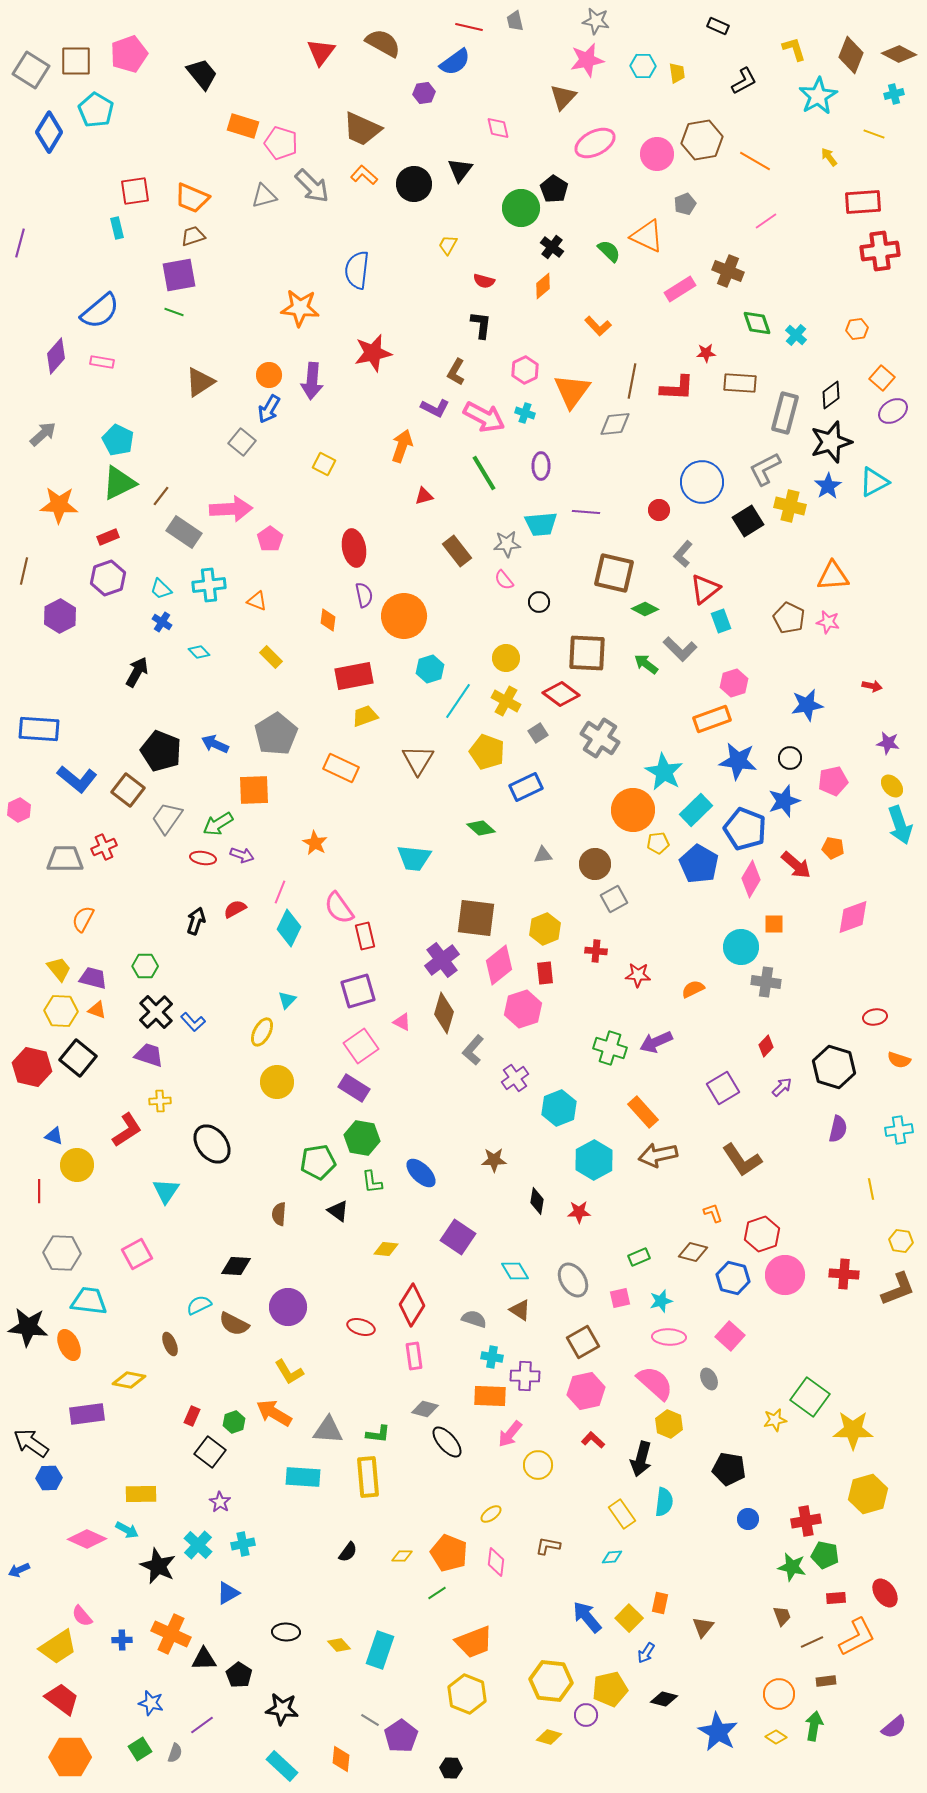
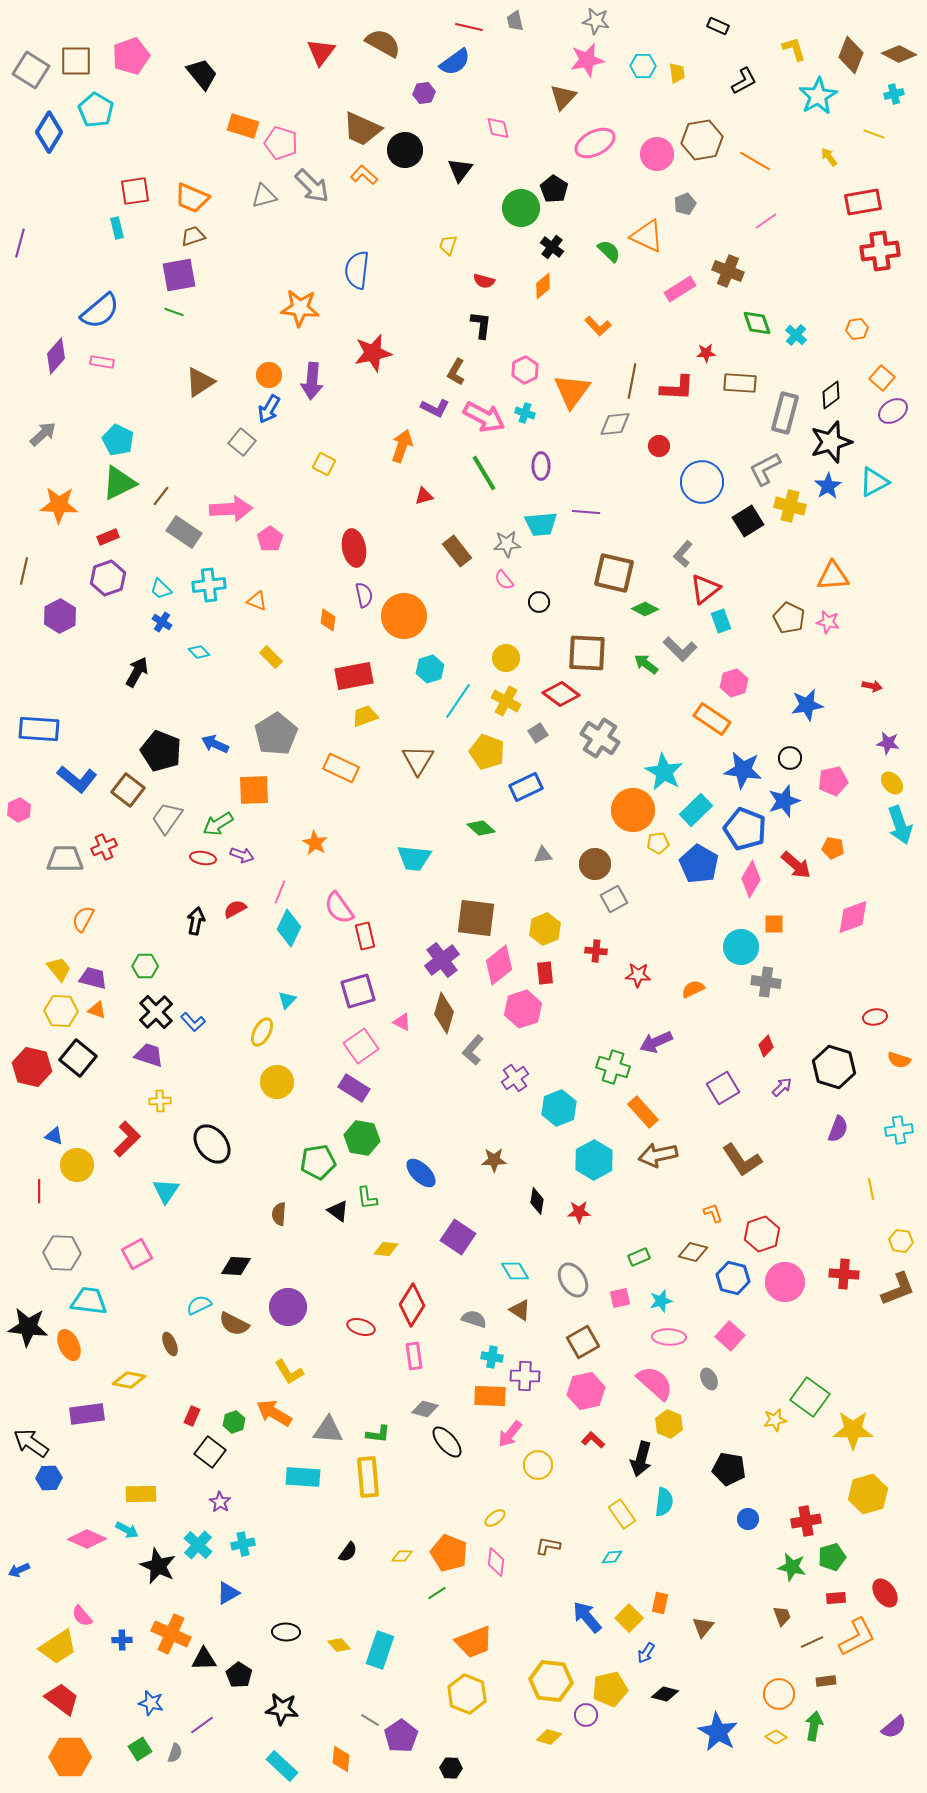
pink pentagon at (129, 54): moved 2 px right, 2 px down
black circle at (414, 184): moved 9 px left, 34 px up
red rectangle at (863, 202): rotated 6 degrees counterclockwise
yellow trapezoid at (448, 245): rotated 10 degrees counterclockwise
red circle at (659, 510): moved 64 px up
orange rectangle at (712, 719): rotated 54 degrees clockwise
blue star at (738, 761): moved 5 px right, 9 px down
yellow ellipse at (892, 786): moved 3 px up
black arrow at (196, 921): rotated 8 degrees counterclockwise
green cross at (610, 1048): moved 3 px right, 19 px down
purple semicircle at (838, 1129): rotated 8 degrees clockwise
red L-shape at (127, 1130): moved 9 px down; rotated 12 degrees counterclockwise
green L-shape at (372, 1182): moved 5 px left, 16 px down
pink circle at (785, 1275): moved 7 px down
yellow ellipse at (491, 1514): moved 4 px right, 4 px down
green pentagon at (825, 1555): moved 7 px right, 2 px down; rotated 28 degrees counterclockwise
black diamond at (664, 1699): moved 1 px right, 5 px up
